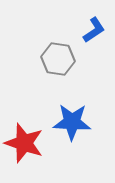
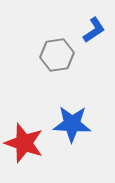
gray hexagon: moved 1 px left, 4 px up; rotated 16 degrees counterclockwise
blue star: moved 2 px down
